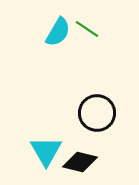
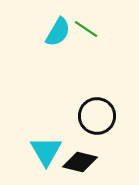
green line: moved 1 px left
black circle: moved 3 px down
